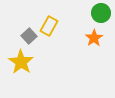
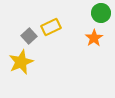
yellow rectangle: moved 2 px right, 1 px down; rotated 36 degrees clockwise
yellow star: rotated 15 degrees clockwise
